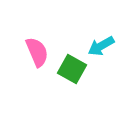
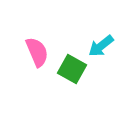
cyan arrow: rotated 8 degrees counterclockwise
